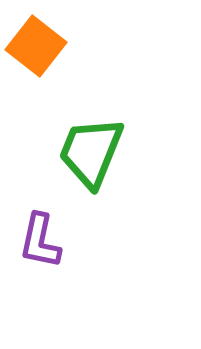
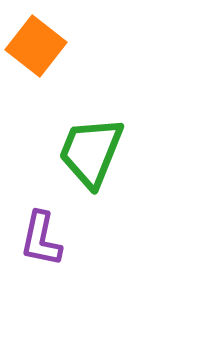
purple L-shape: moved 1 px right, 2 px up
